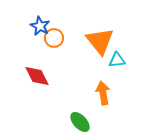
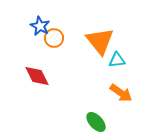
orange arrow: moved 18 px right; rotated 135 degrees clockwise
green ellipse: moved 16 px right
